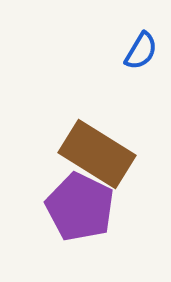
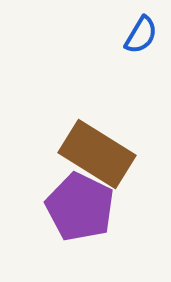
blue semicircle: moved 16 px up
